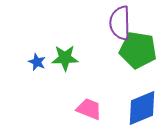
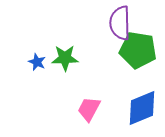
pink trapezoid: rotated 84 degrees counterclockwise
